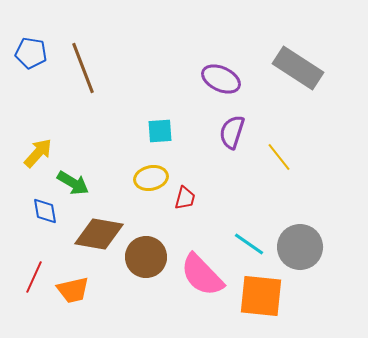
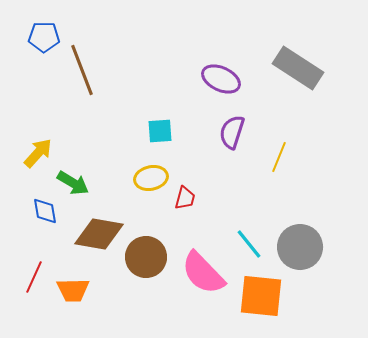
blue pentagon: moved 13 px right, 16 px up; rotated 8 degrees counterclockwise
brown line: moved 1 px left, 2 px down
yellow line: rotated 60 degrees clockwise
cyan line: rotated 16 degrees clockwise
pink semicircle: moved 1 px right, 2 px up
orange trapezoid: rotated 12 degrees clockwise
